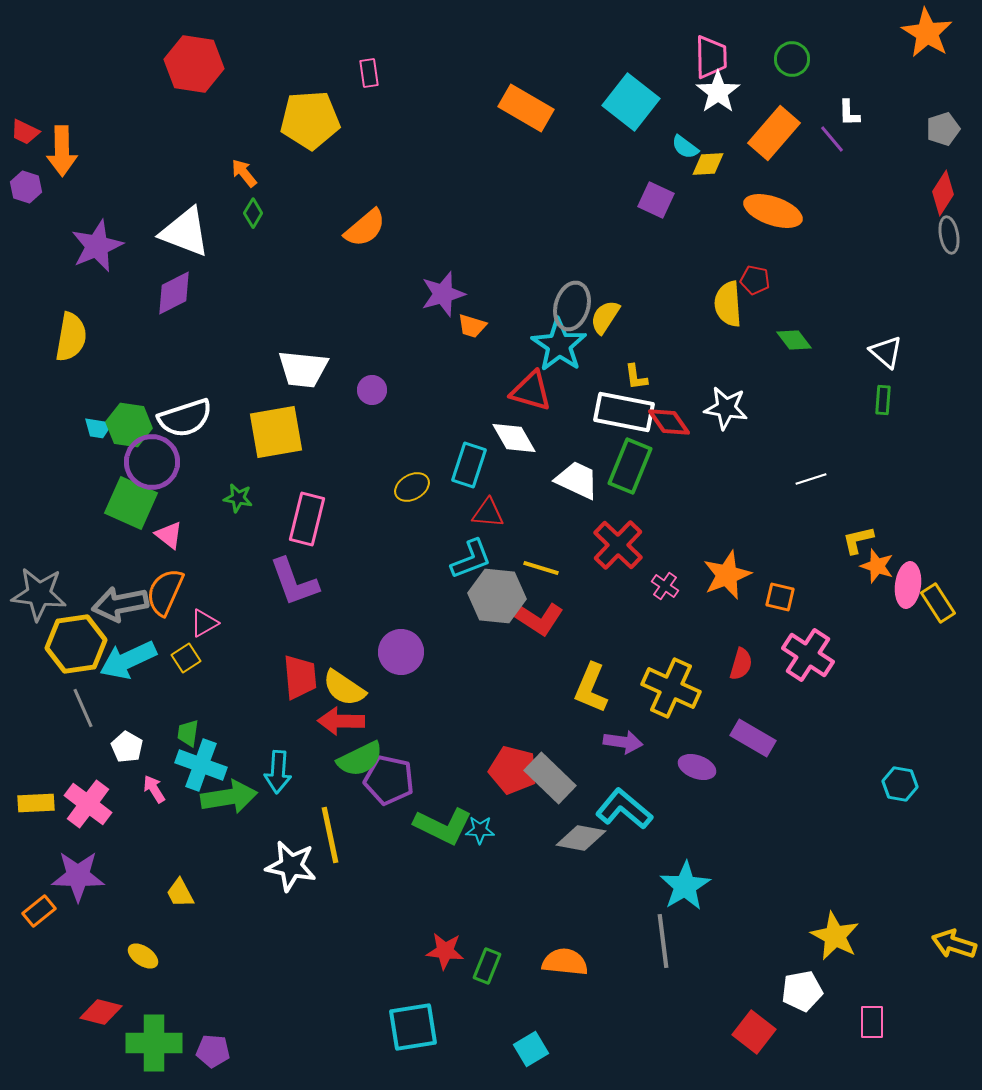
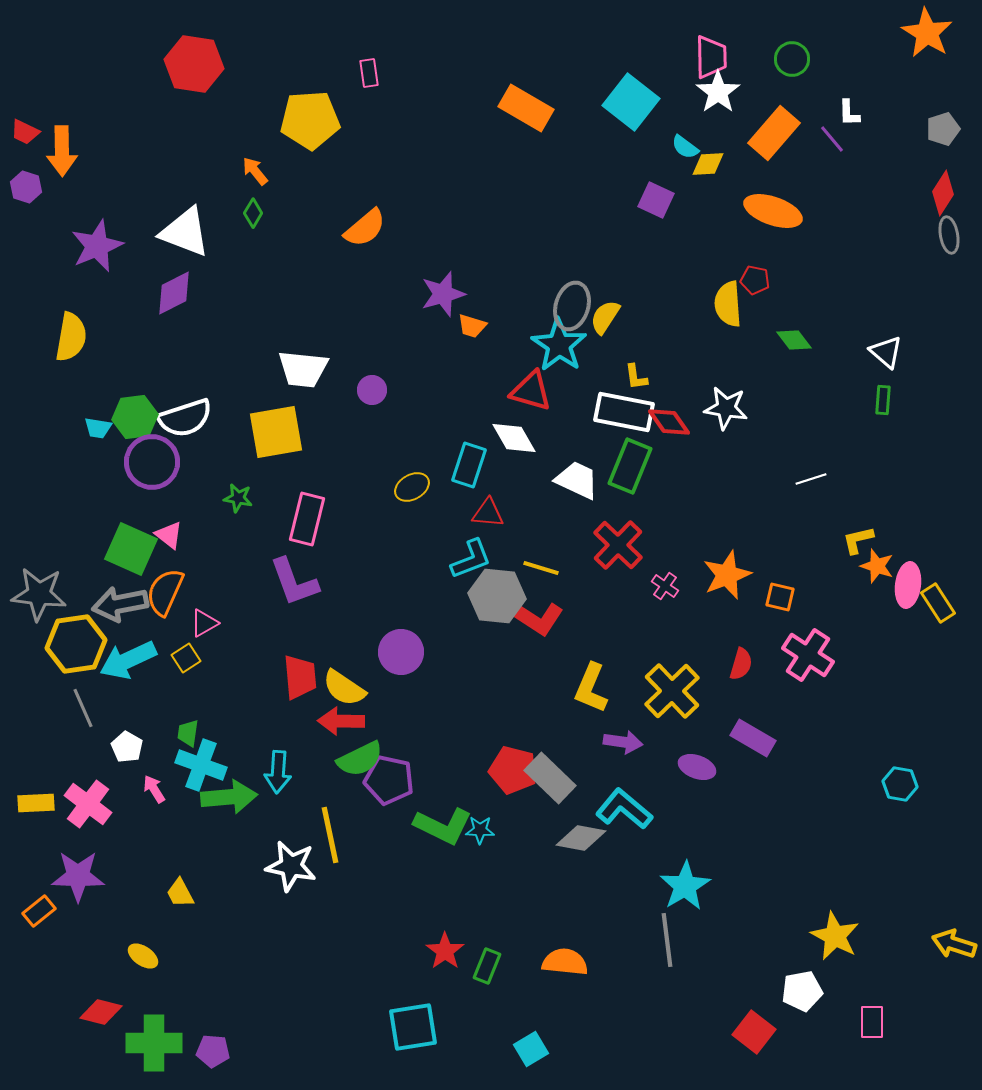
orange arrow at (244, 173): moved 11 px right, 2 px up
green hexagon at (129, 425): moved 6 px right, 8 px up; rotated 15 degrees counterclockwise
green square at (131, 503): moved 46 px down
yellow cross at (671, 688): moved 1 px right, 3 px down; rotated 22 degrees clockwise
green arrow at (229, 797): rotated 4 degrees clockwise
gray line at (663, 941): moved 4 px right, 1 px up
red star at (445, 951): rotated 30 degrees clockwise
